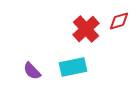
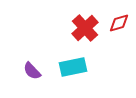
red diamond: moved 2 px down
red cross: moved 1 px left, 1 px up
